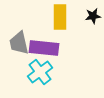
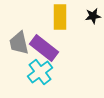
purple rectangle: rotated 32 degrees clockwise
